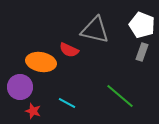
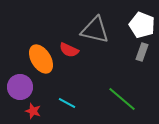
orange ellipse: moved 3 px up; rotated 48 degrees clockwise
green line: moved 2 px right, 3 px down
